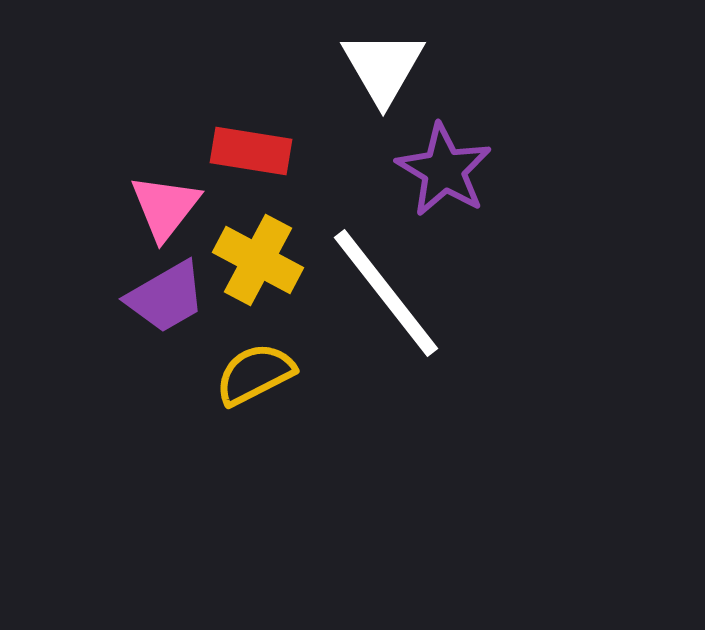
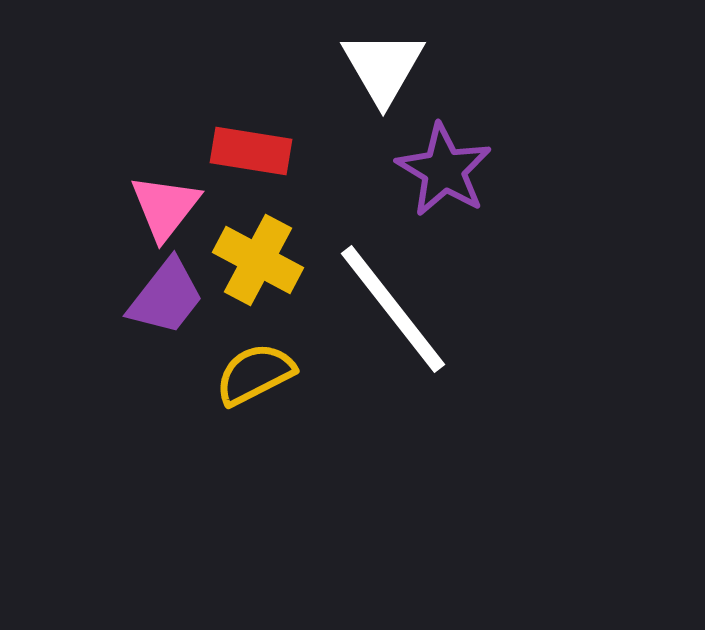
white line: moved 7 px right, 16 px down
purple trapezoid: rotated 22 degrees counterclockwise
